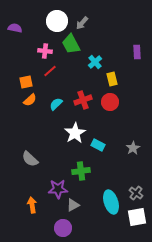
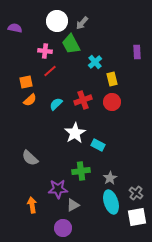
red circle: moved 2 px right
gray star: moved 23 px left, 30 px down
gray semicircle: moved 1 px up
